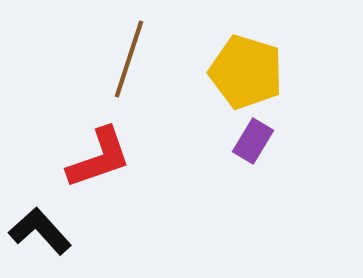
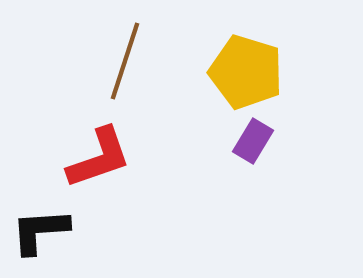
brown line: moved 4 px left, 2 px down
black L-shape: rotated 52 degrees counterclockwise
